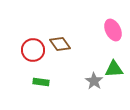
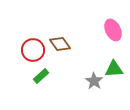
green rectangle: moved 6 px up; rotated 49 degrees counterclockwise
